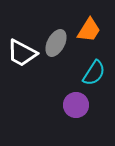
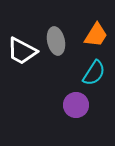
orange trapezoid: moved 7 px right, 5 px down
gray ellipse: moved 2 px up; rotated 40 degrees counterclockwise
white trapezoid: moved 2 px up
